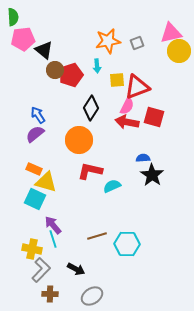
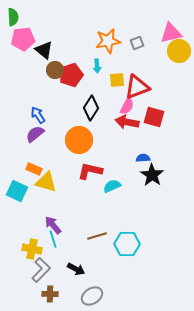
cyan square: moved 18 px left, 8 px up
